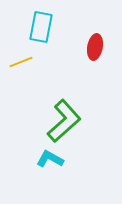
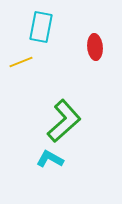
red ellipse: rotated 15 degrees counterclockwise
